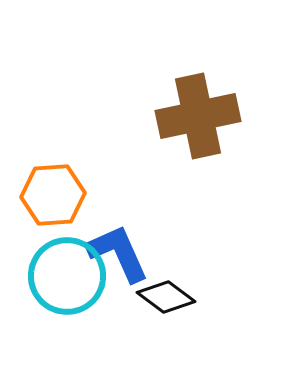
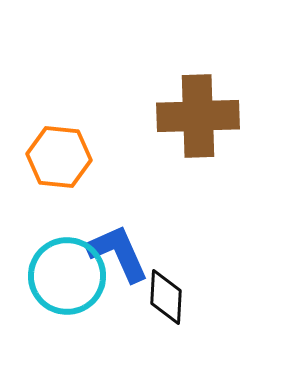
brown cross: rotated 10 degrees clockwise
orange hexagon: moved 6 px right, 38 px up; rotated 10 degrees clockwise
black diamond: rotated 56 degrees clockwise
